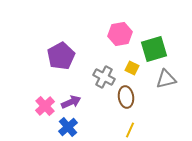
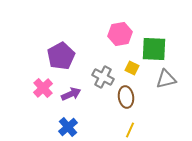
green square: rotated 20 degrees clockwise
gray cross: moved 1 px left
purple arrow: moved 8 px up
pink cross: moved 2 px left, 18 px up
